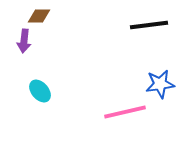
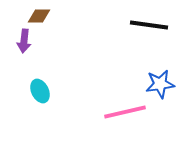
black line: rotated 15 degrees clockwise
cyan ellipse: rotated 15 degrees clockwise
